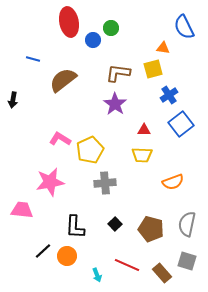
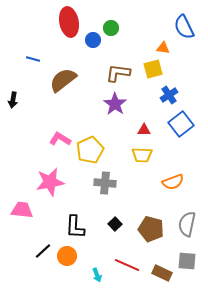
gray cross: rotated 10 degrees clockwise
gray square: rotated 12 degrees counterclockwise
brown rectangle: rotated 24 degrees counterclockwise
